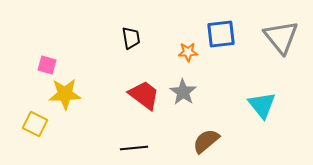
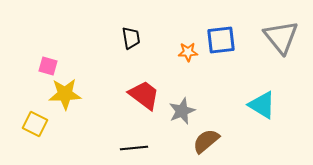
blue square: moved 6 px down
pink square: moved 1 px right, 1 px down
gray star: moved 1 px left, 19 px down; rotated 16 degrees clockwise
cyan triangle: rotated 20 degrees counterclockwise
